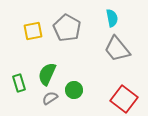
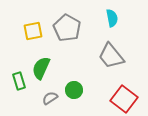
gray trapezoid: moved 6 px left, 7 px down
green semicircle: moved 6 px left, 6 px up
green rectangle: moved 2 px up
